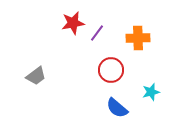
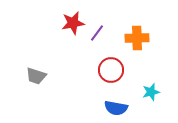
orange cross: moved 1 px left
gray trapezoid: rotated 55 degrees clockwise
blue semicircle: moved 1 px left; rotated 30 degrees counterclockwise
